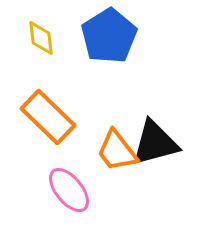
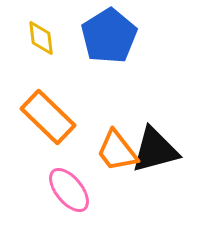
black triangle: moved 7 px down
